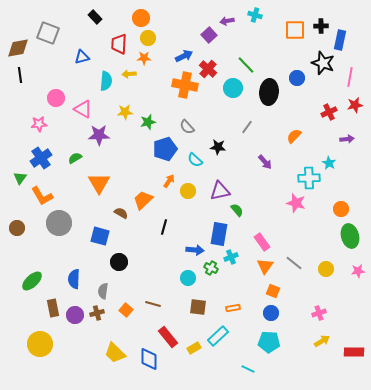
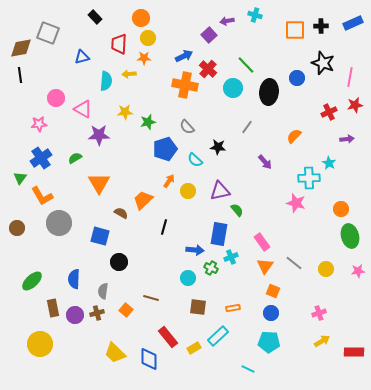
blue rectangle at (340, 40): moved 13 px right, 17 px up; rotated 54 degrees clockwise
brown diamond at (18, 48): moved 3 px right
brown line at (153, 304): moved 2 px left, 6 px up
